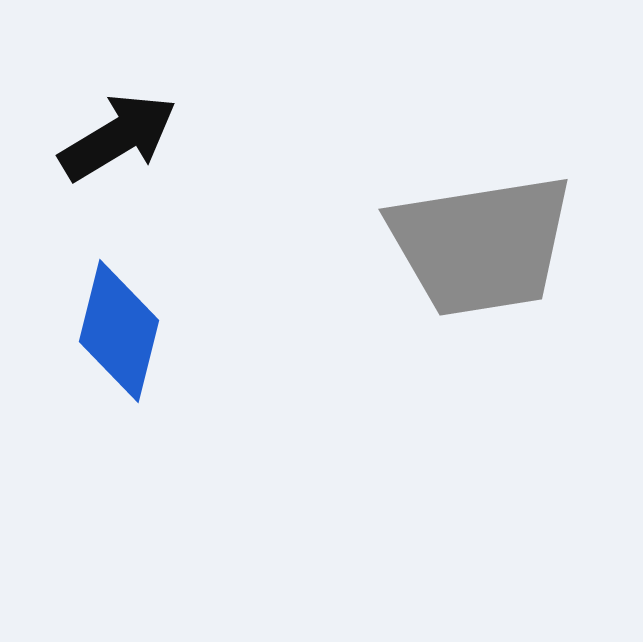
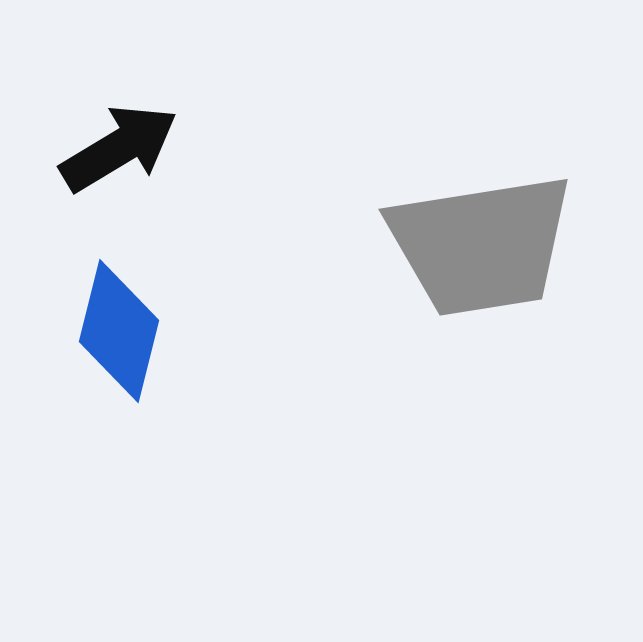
black arrow: moved 1 px right, 11 px down
